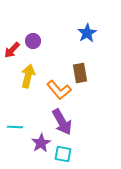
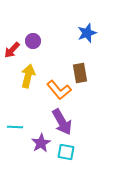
blue star: rotated 12 degrees clockwise
cyan square: moved 3 px right, 2 px up
